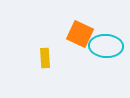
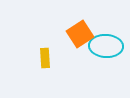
orange square: rotated 32 degrees clockwise
